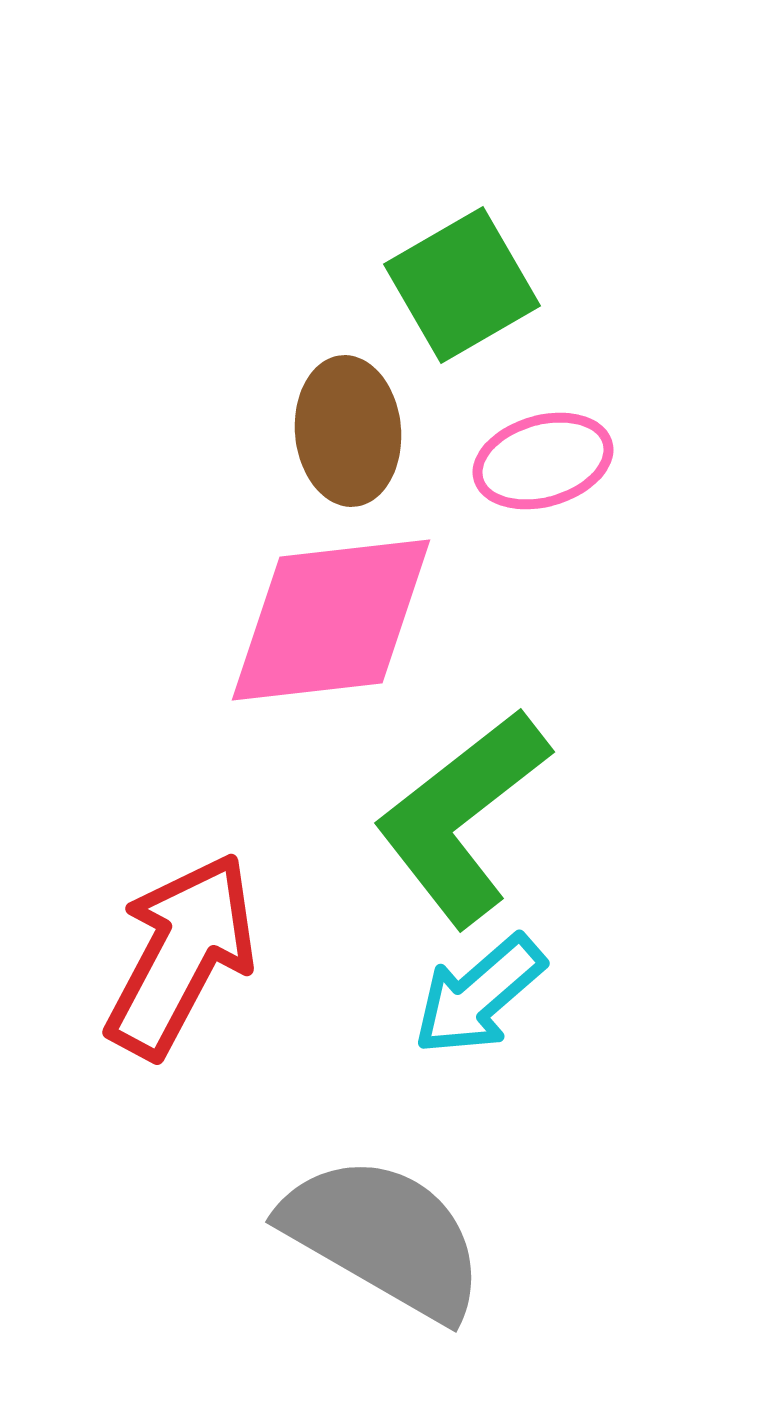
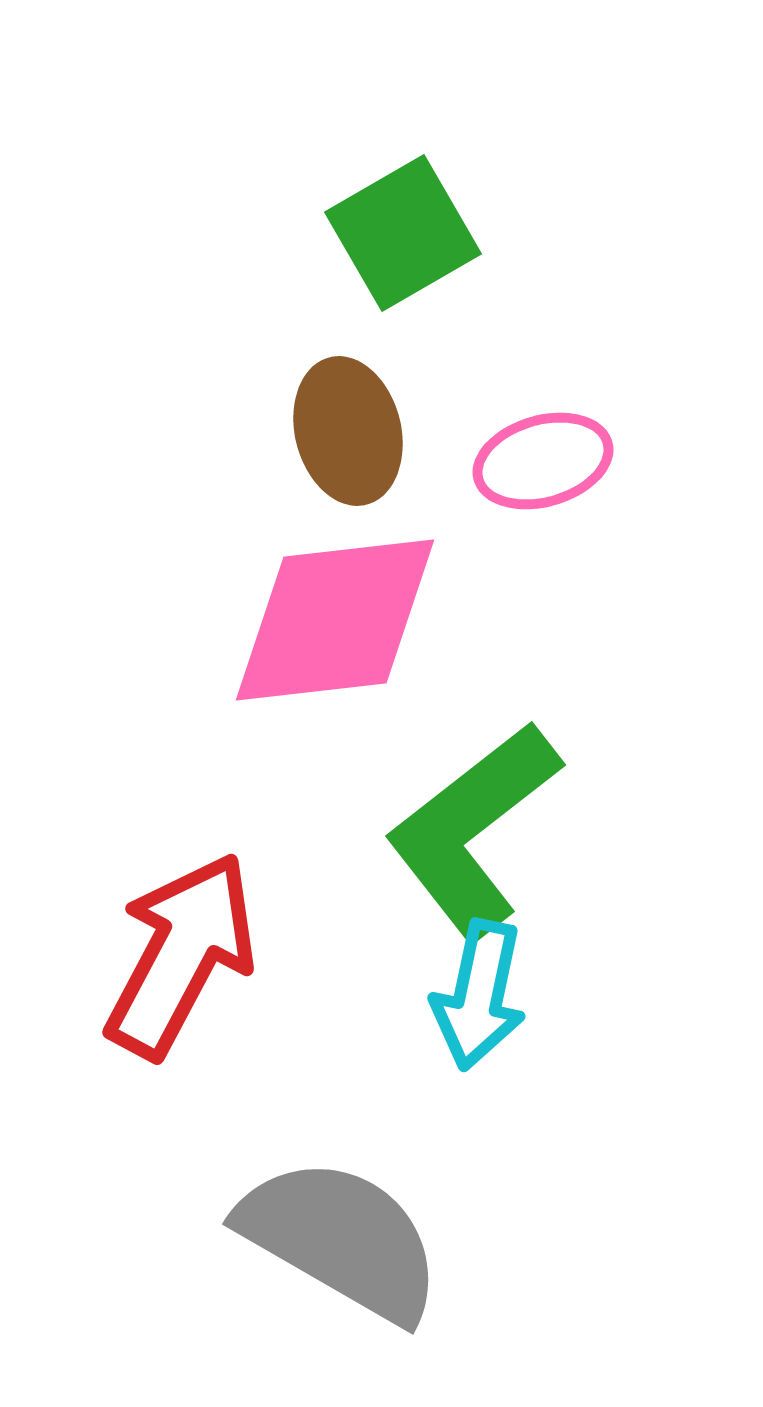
green square: moved 59 px left, 52 px up
brown ellipse: rotated 9 degrees counterclockwise
pink diamond: moved 4 px right
green L-shape: moved 11 px right, 13 px down
cyan arrow: rotated 37 degrees counterclockwise
gray semicircle: moved 43 px left, 2 px down
